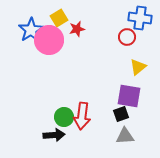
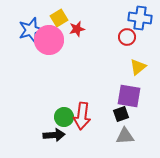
blue star: rotated 15 degrees clockwise
